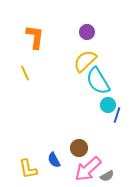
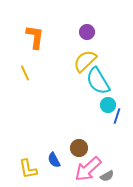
blue line: moved 1 px down
